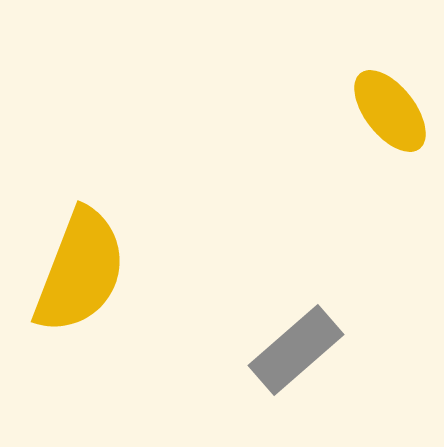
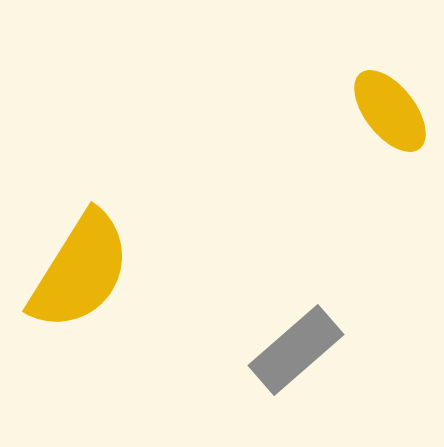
yellow semicircle: rotated 11 degrees clockwise
